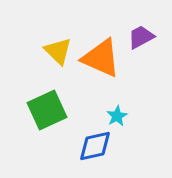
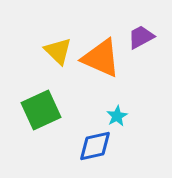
green square: moved 6 px left
